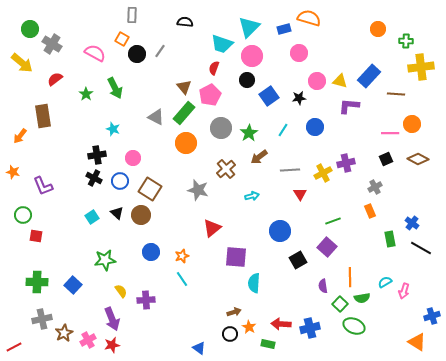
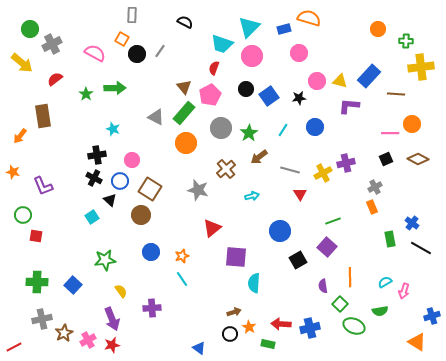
black semicircle at (185, 22): rotated 21 degrees clockwise
gray cross at (52, 44): rotated 30 degrees clockwise
black circle at (247, 80): moved 1 px left, 9 px down
green arrow at (115, 88): rotated 65 degrees counterclockwise
pink circle at (133, 158): moved 1 px left, 2 px down
gray line at (290, 170): rotated 18 degrees clockwise
orange rectangle at (370, 211): moved 2 px right, 4 px up
black triangle at (117, 213): moved 7 px left, 13 px up
green semicircle at (362, 298): moved 18 px right, 13 px down
purple cross at (146, 300): moved 6 px right, 8 px down
